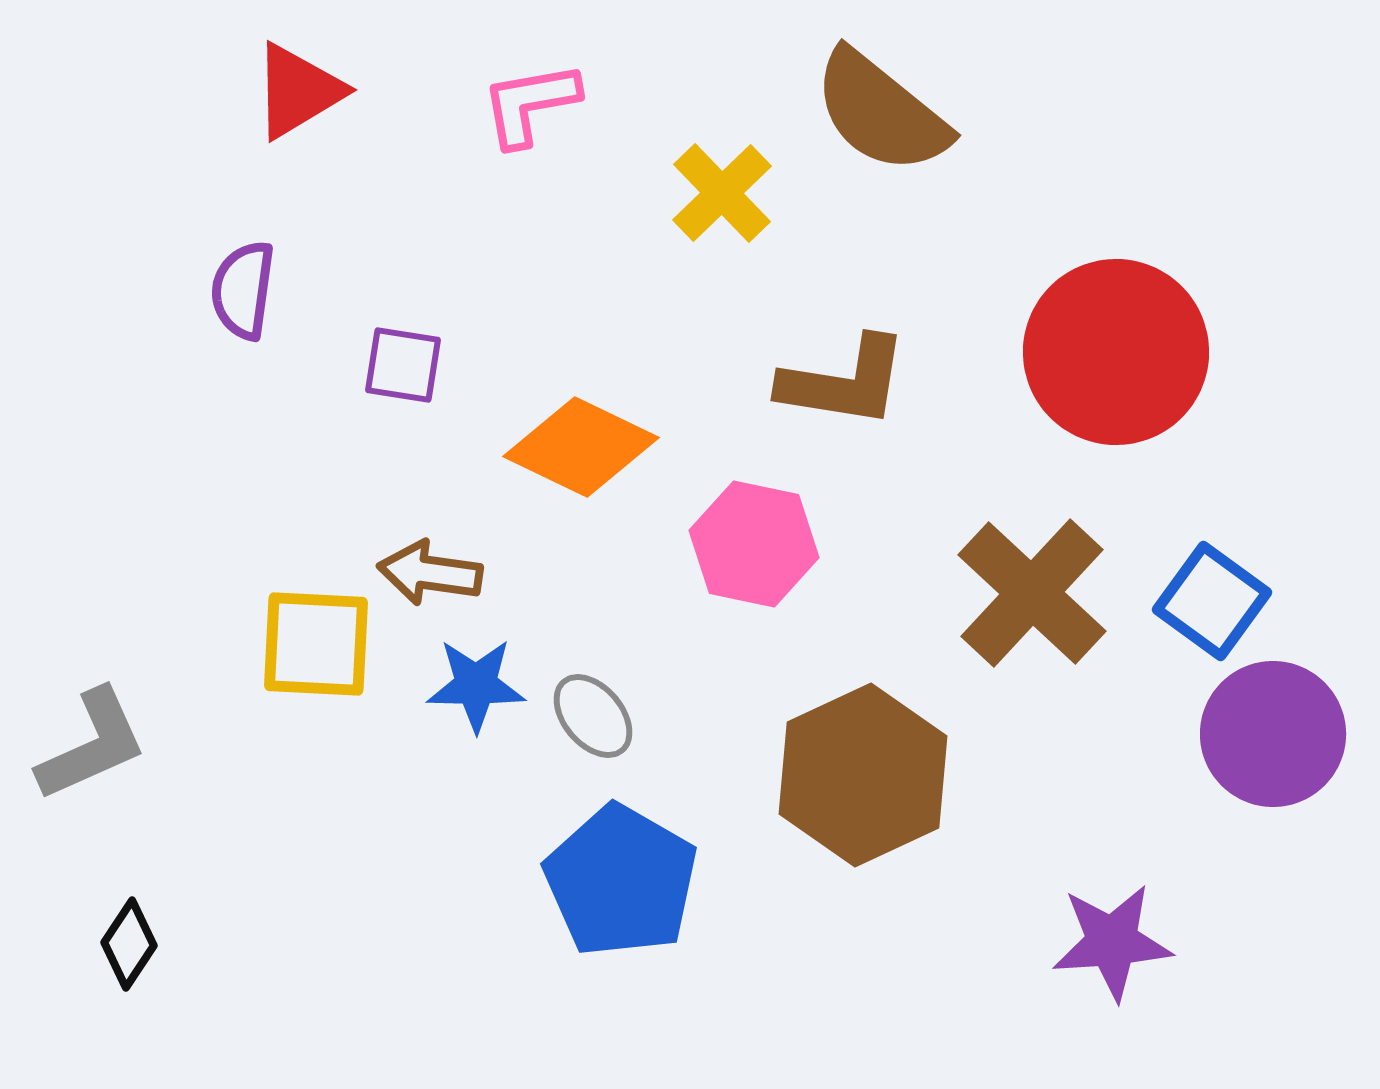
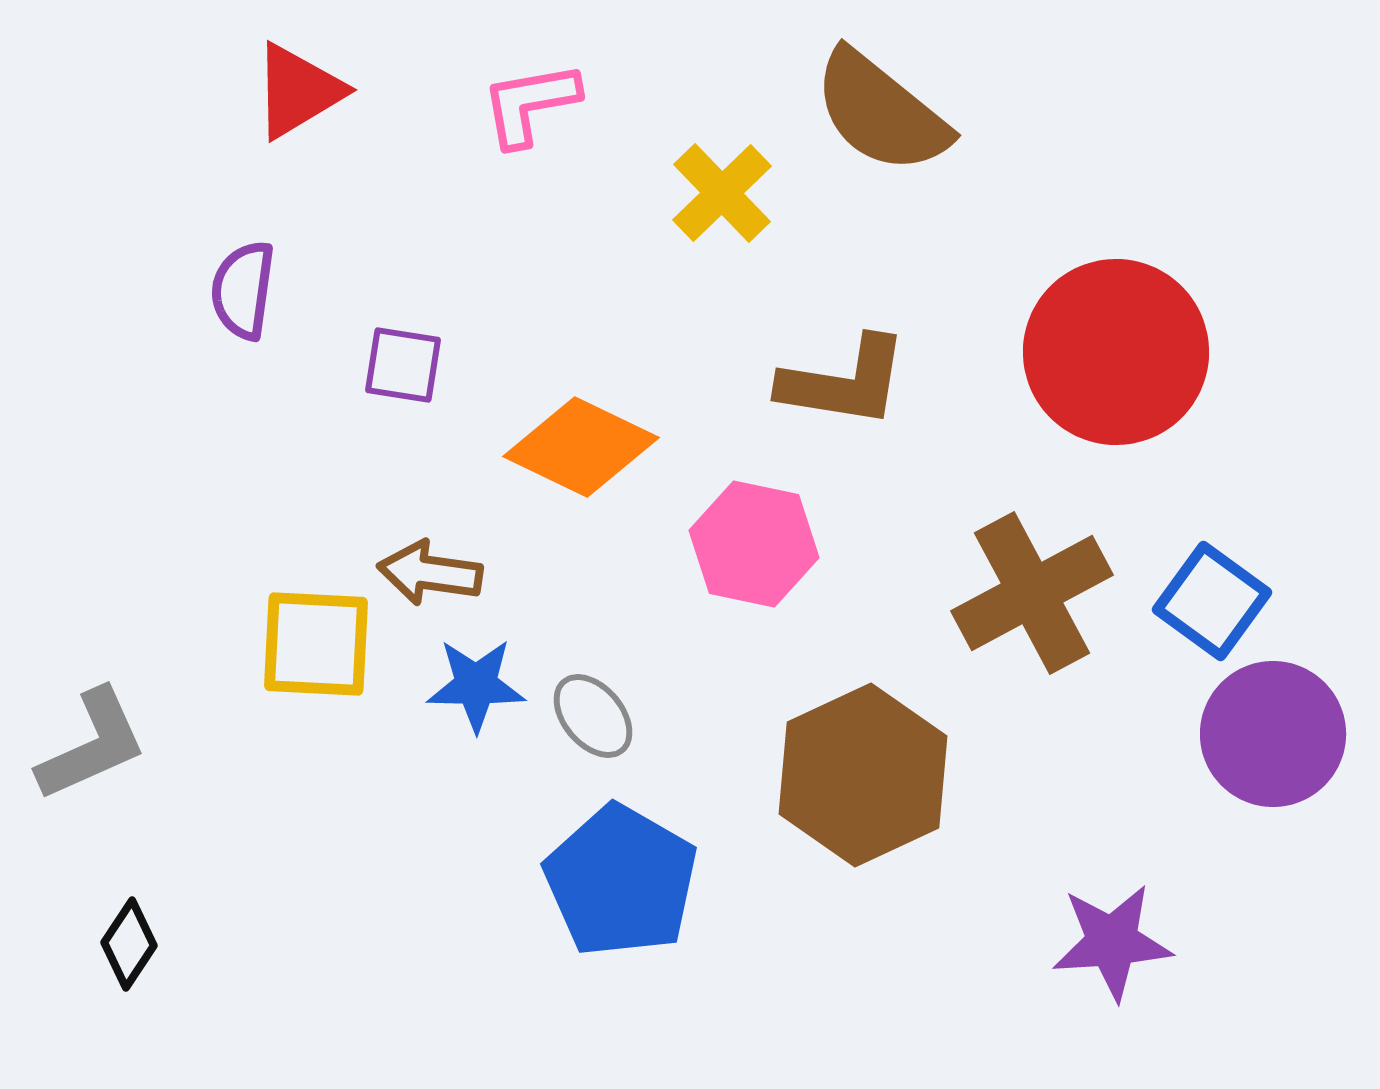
brown cross: rotated 19 degrees clockwise
